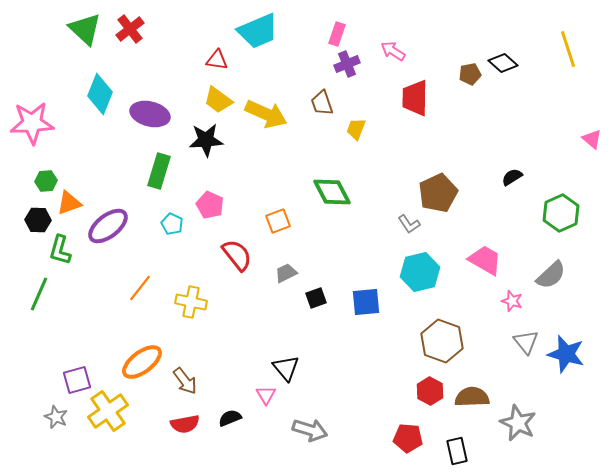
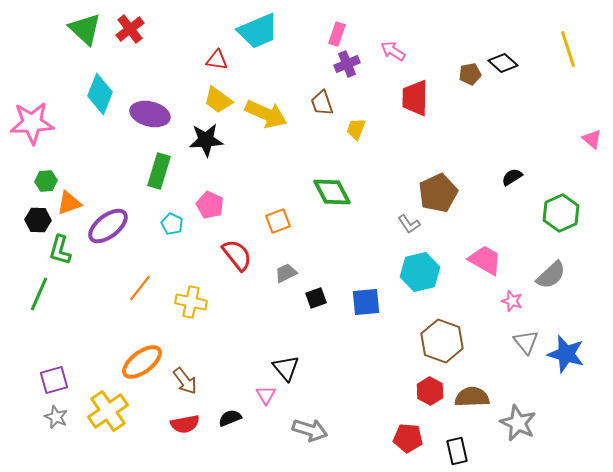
purple square at (77, 380): moved 23 px left
